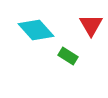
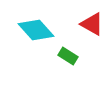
red triangle: moved 1 px right, 1 px up; rotated 30 degrees counterclockwise
